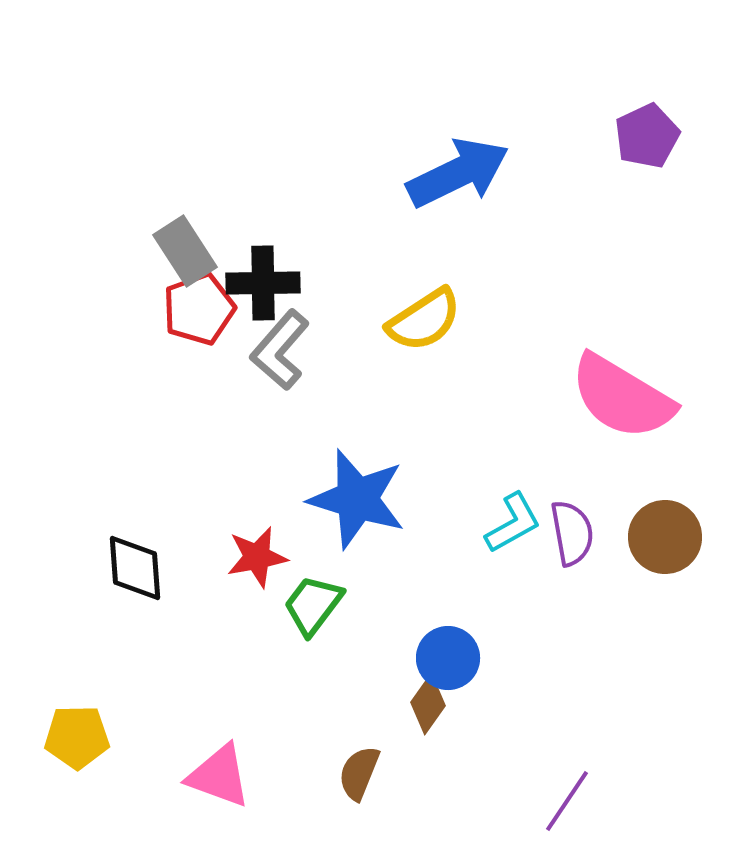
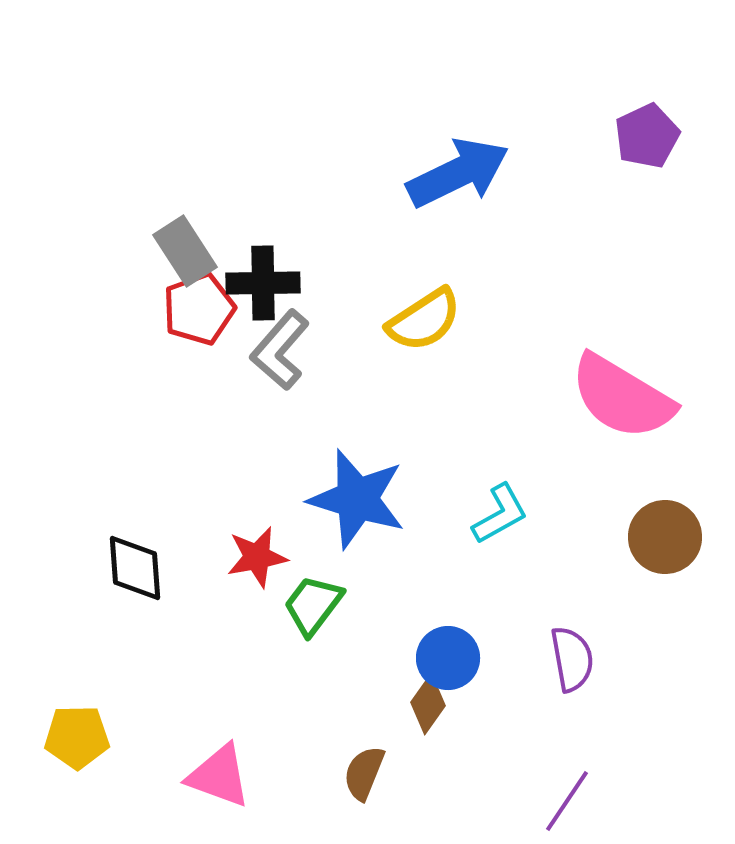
cyan L-shape: moved 13 px left, 9 px up
purple semicircle: moved 126 px down
brown semicircle: moved 5 px right
